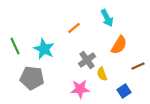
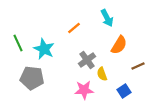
green line: moved 3 px right, 3 px up
pink star: moved 4 px right, 1 px down
